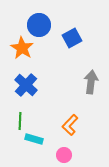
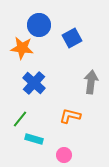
orange star: rotated 25 degrees counterclockwise
blue cross: moved 8 px right, 2 px up
green line: moved 2 px up; rotated 36 degrees clockwise
orange L-shape: moved 9 px up; rotated 60 degrees clockwise
